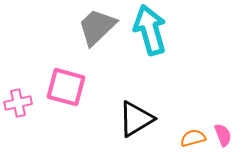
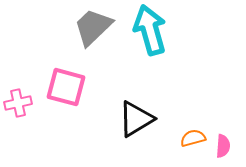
gray trapezoid: moved 4 px left
pink semicircle: moved 11 px down; rotated 25 degrees clockwise
